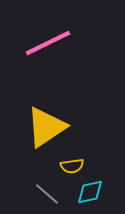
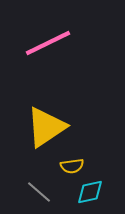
gray line: moved 8 px left, 2 px up
